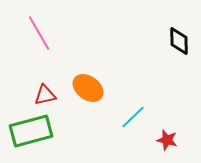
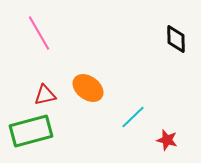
black diamond: moved 3 px left, 2 px up
